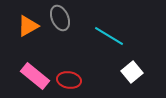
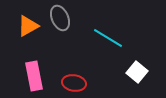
cyan line: moved 1 px left, 2 px down
white square: moved 5 px right; rotated 10 degrees counterclockwise
pink rectangle: moved 1 px left; rotated 40 degrees clockwise
red ellipse: moved 5 px right, 3 px down
